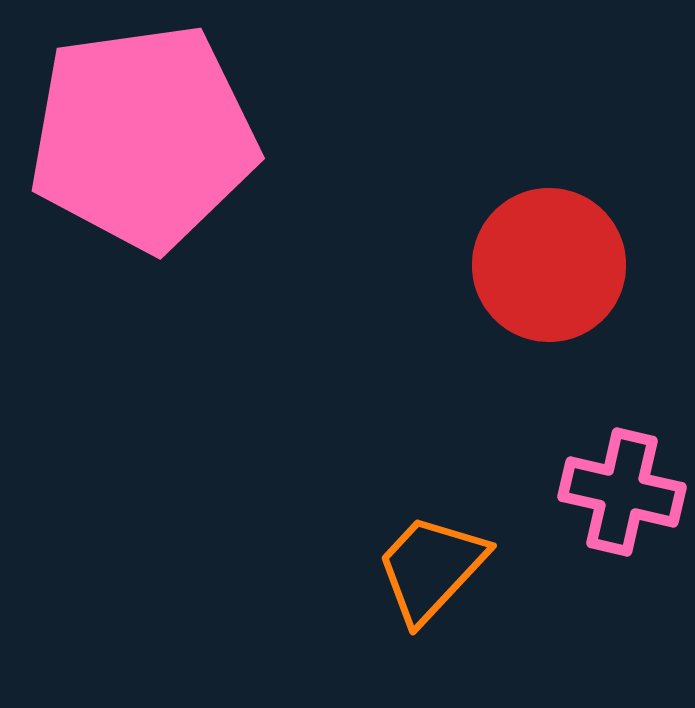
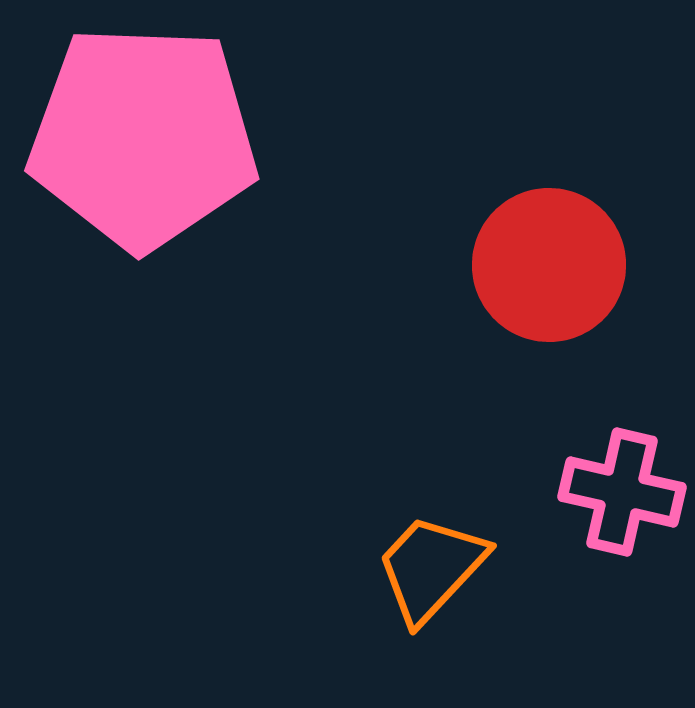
pink pentagon: rotated 10 degrees clockwise
